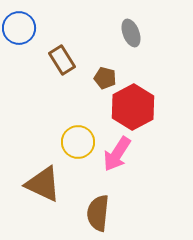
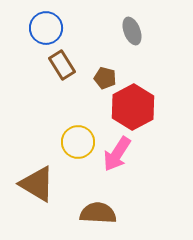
blue circle: moved 27 px right
gray ellipse: moved 1 px right, 2 px up
brown rectangle: moved 5 px down
brown triangle: moved 6 px left; rotated 6 degrees clockwise
brown semicircle: rotated 87 degrees clockwise
